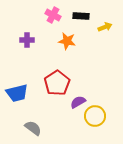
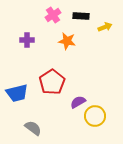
pink cross: rotated 28 degrees clockwise
red pentagon: moved 5 px left, 1 px up
